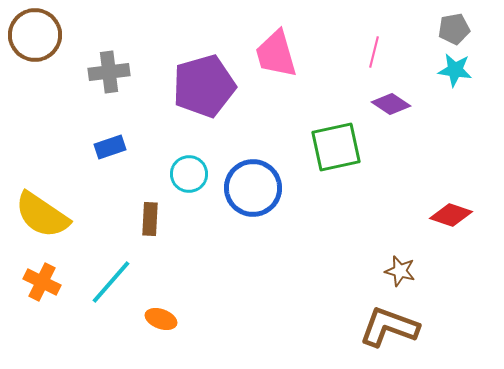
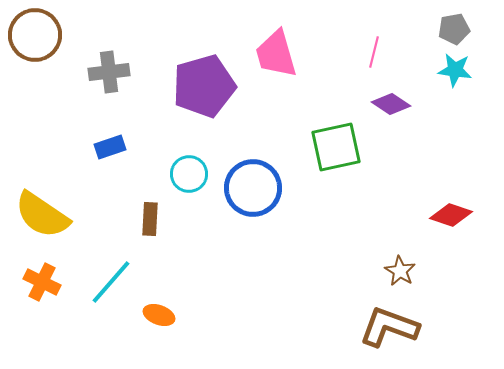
brown star: rotated 16 degrees clockwise
orange ellipse: moved 2 px left, 4 px up
